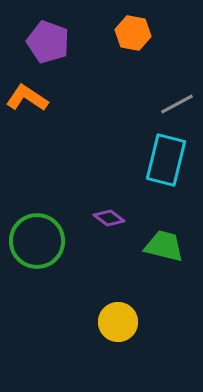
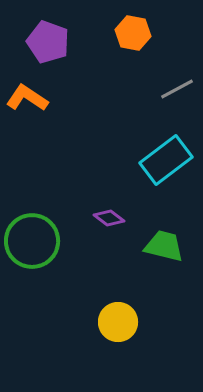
gray line: moved 15 px up
cyan rectangle: rotated 39 degrees clockwise
green circle: moved 5 px left
